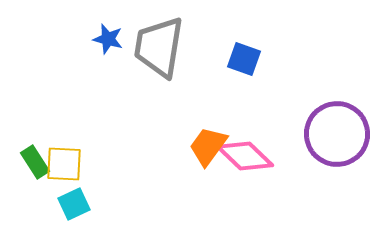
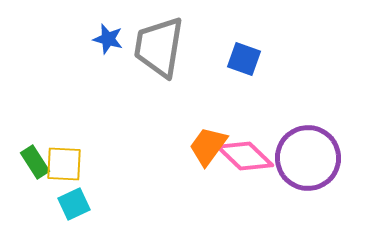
purple circle: moved 29 px left, 24 px down
